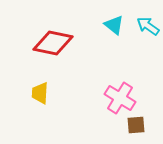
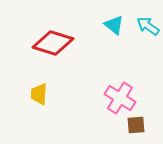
red diamond: rotated 6 degrees clockwise
yellow trapezoid: moved 1 px left, 1 px down
